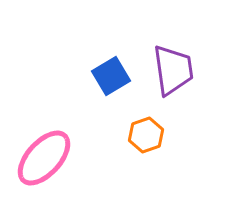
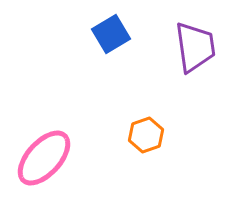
purple trapezoid: moved 22 px right, 23 px up
blue square: moved 42 px up
